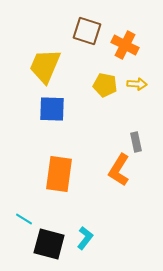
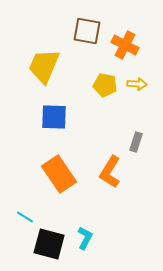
brown square: rotated 8 degrees counterclockwise
yellow trapezoid: moved 1 px left
blue square: moved 2 px right, 8 px down
gray rectangle: rotated 30 degrees clockwise
orange L-shape: moved 9 px left, 2 px down
orange rectangle: rotated 42 degrees counterclockwise
cyan line: moved 1 px right, 2 px up
cyan L-shape: rotated 10 degrees counterclockwise
